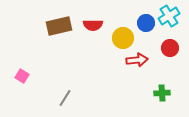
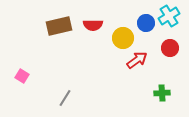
red arrow: rotated 30 degrees counterclockwise
